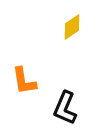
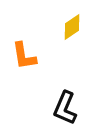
orange L-shape: moved 25 px up
